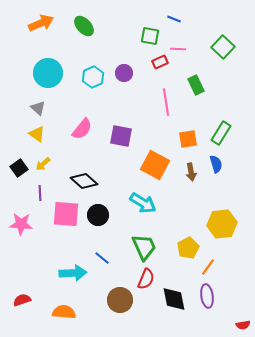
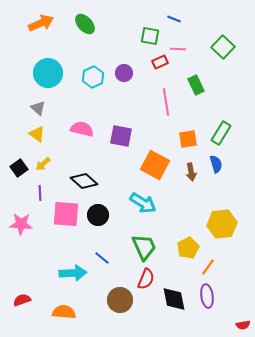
green ellipse at (84, 26): moved 1 px right, 2 px up
pink semicircle at (82, 129): rotated 115 degrees counterclockwise
